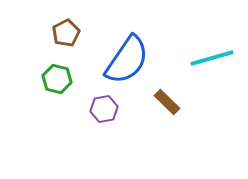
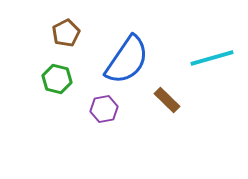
brown rectangle: moved 2 px up
